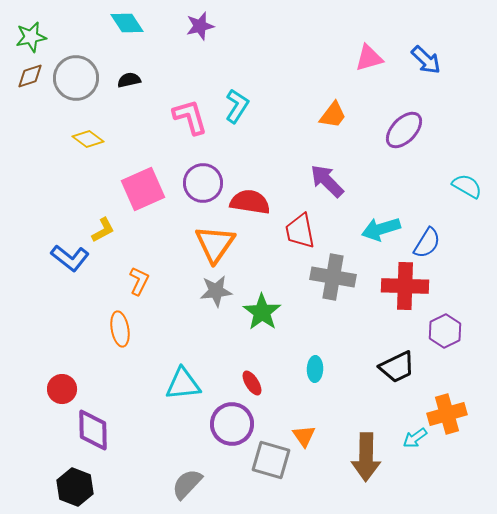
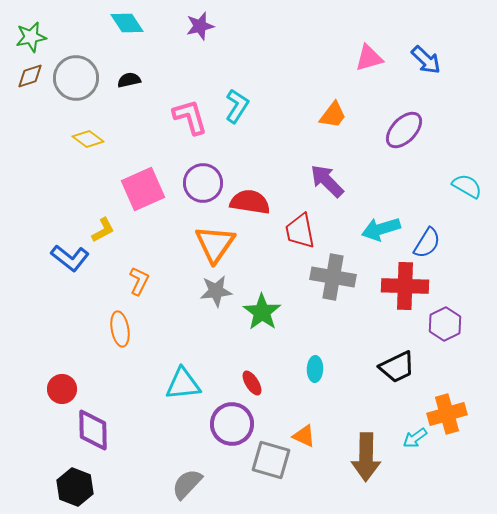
purple hexagon at (445, 331): moved 7 px up
orange triangle at (304, 436): rotated 30 degrees counterclockwise
